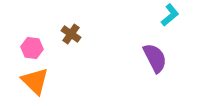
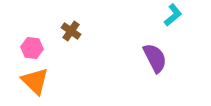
cyan L-shape: moved 3 px right
brown cross: moved 3 px up
